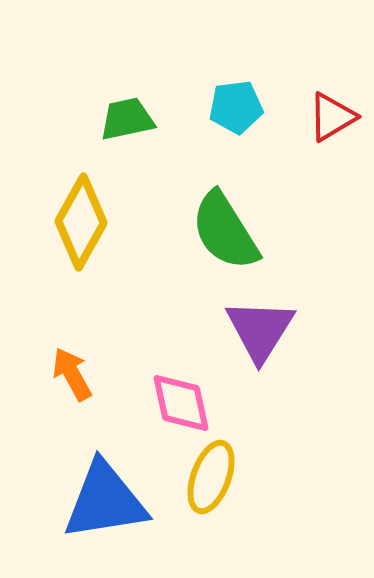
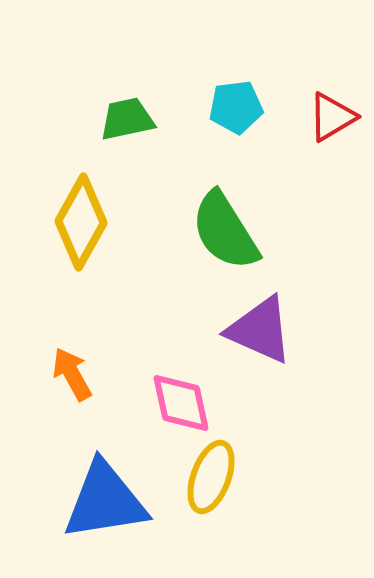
purple triangle: rotated 38 degrees counterclockwise
